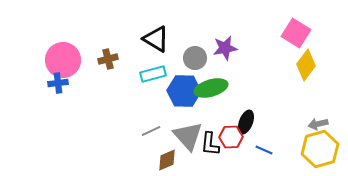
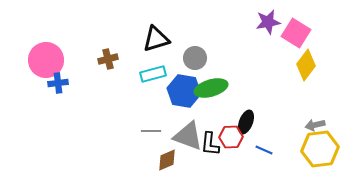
black triangle: rotated 48 degrees counterclockwise
purple star: moved 43 px right, 26 px up
pink circle: moved 17 px left
blue hexagon: rotated 8 degrees clockwise
gray arrow: moved 3 px left, 1 px down
gray line: rotated 24 degrees clockwise
gray triangle: rotated 28 degrees counterclockwise
yellow hexagon: rotated 9 degrees clockwise
